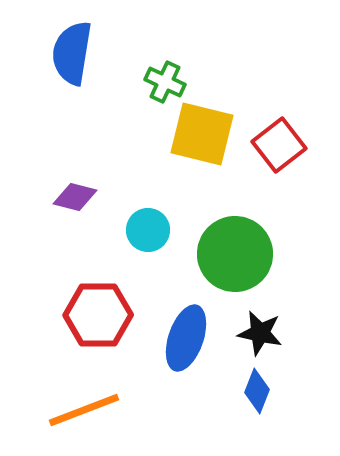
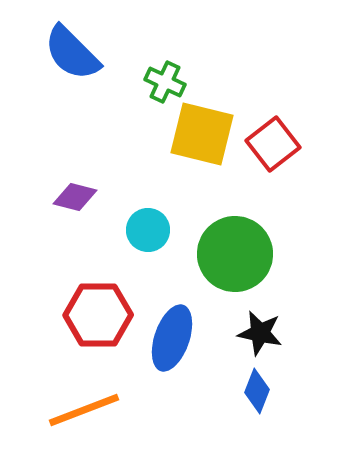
blue semicircle: rotated 54 degrees counterclockwise
red square: moved 6 px left, 1 px up
blue ellipse: moved 14 px left
